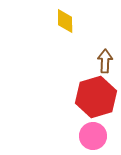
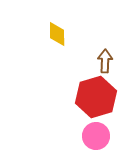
yellow diamond: moved 8 px left, 13 px down
pink circle: moved 3 px right
